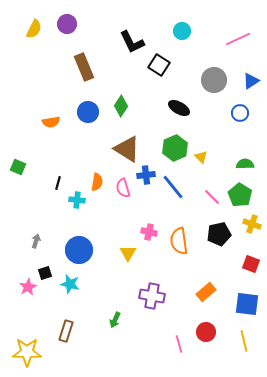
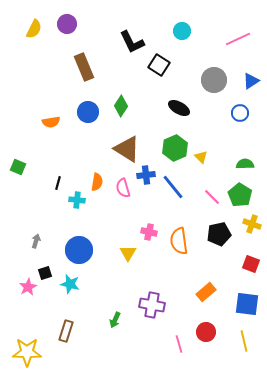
purple cross at (152, 296): moved 9 px down
